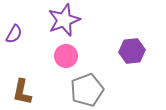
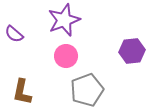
purple semicircle: rotated 102 degrees clockwise
